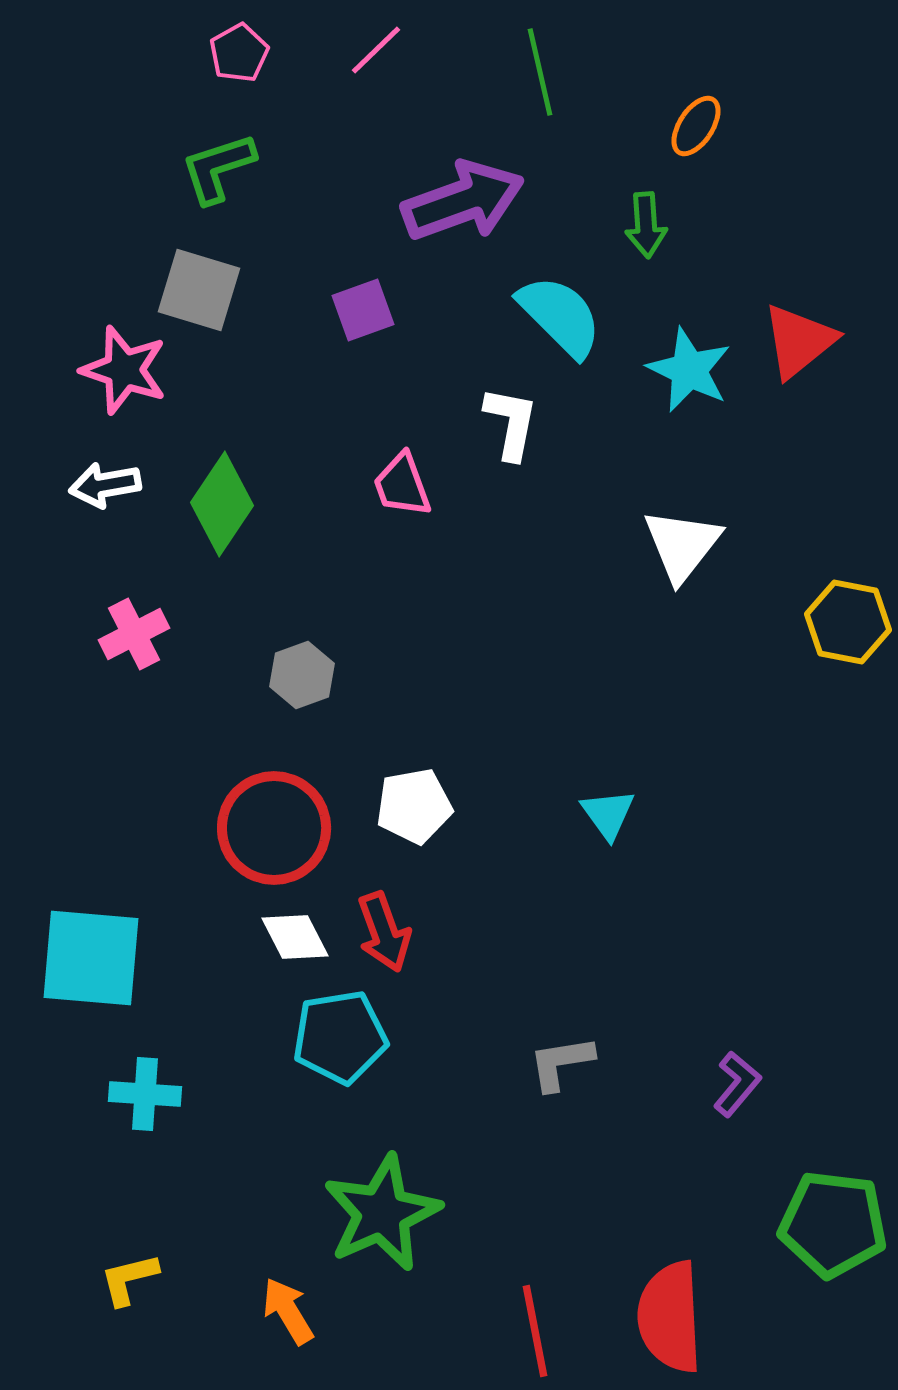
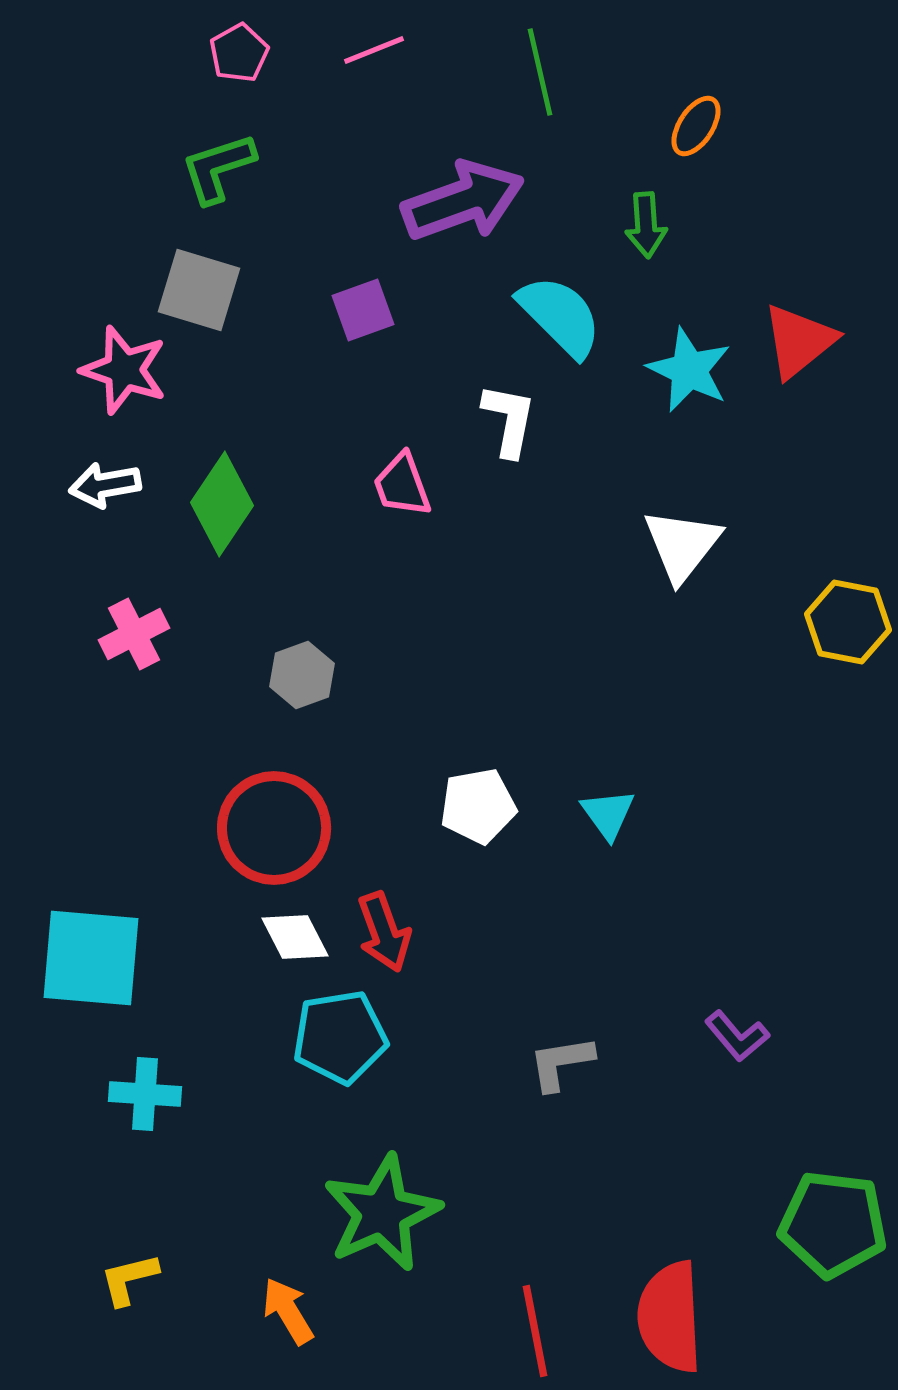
pink line: moved 2 px left; rotated 22 degrees clockwise
white L-shape: moved 2 px left, 3 px up
white pentagon: moved 64 px right
purple L-shape: moved 48 px up; rotated 100 degrees clockwise
